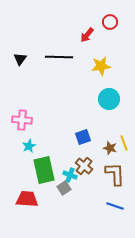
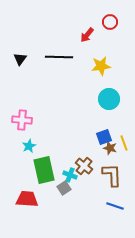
blue square: moved 21 px right
brown L-shape: moved 3 px left, 1 px down
